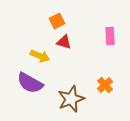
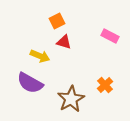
pink rectangle: rotated 60 degrees counterclockwise
brown star: rotated 8 degrees counterclockwise
